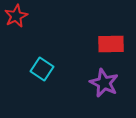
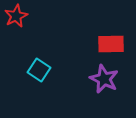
cyan square: moved 3 px left, 1 px down
purple star: moved 4 px up
